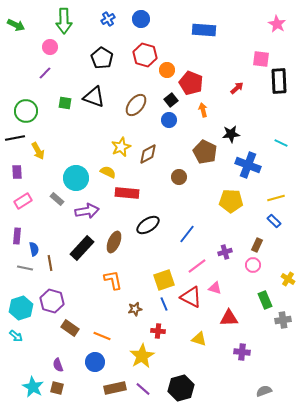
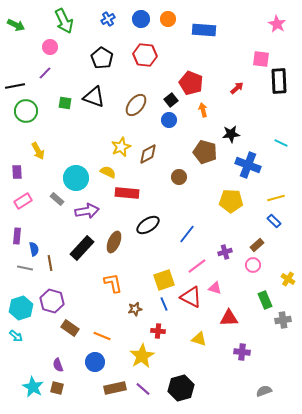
green arrow at (64, 21): rotated 25 degrees counterclockwise
red hexagon at (145, 55): rotated 10 degrees counterclockwise
orange circle at (167, 70): moved 1 px right, 51 px up
black line at (15, 138): moved 52 px up
brown pentagon at (205, 152): rotated 10 degrees counterclockwise
brown rectangle at (257, 245): rotated 24 degrees clockwise
orange L-shape at (113, 280): moved 3 px down
